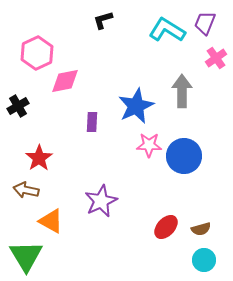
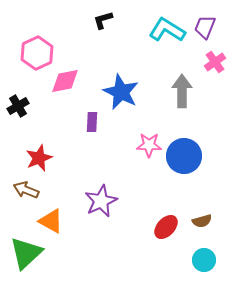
purple trapezoid: moved 4 px down
pink cross: moved 1 px left, 4 px down
blue star: moved 15 px left, 14 px up; rotated 21 degrees counterclockwise
red star: rotated 12 degrees clockwise
brown arrow: rotated 10 degrees clockwise
brown semicircle: moved 1 px right, 8 px up
green triangle: moved 3 px up; rotated 18 degrees clockwise
